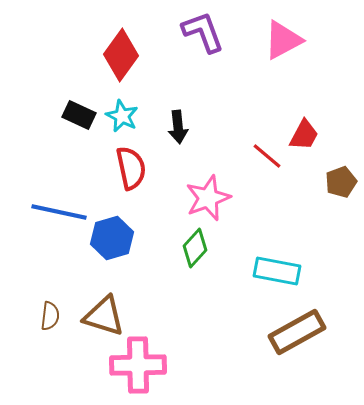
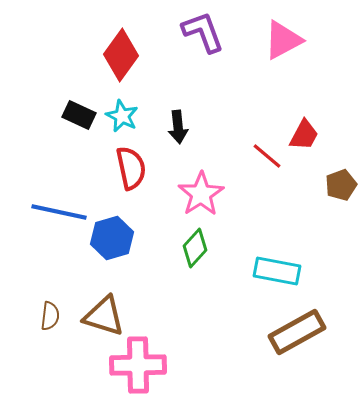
brown pentagon: moved 3 px down
pink star: moved 7 px left, 4 px up; rotated 12 degrees counterclockwise
